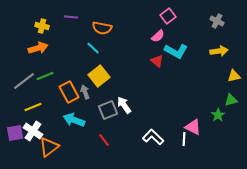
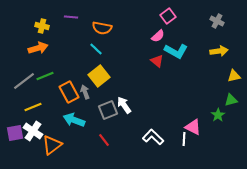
cyan line: moved 3 px right, 1 px down
orange triangle: moved 3 px right, 2 px up
